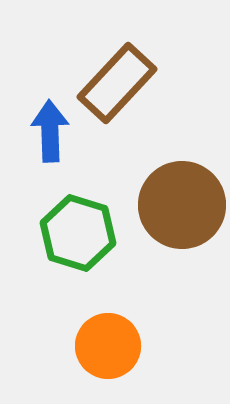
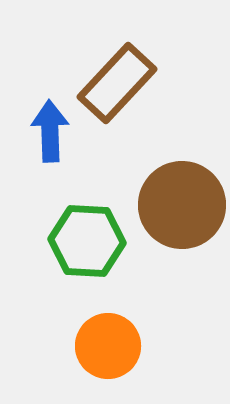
green hexagon: moved 9 px right, 8 px down; rotated 14 degrees counterclockwise
